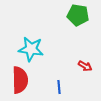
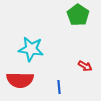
green pentagon: rotated 25 degrees clockwise
red semicircle: rotated 92 degrees clockwise
